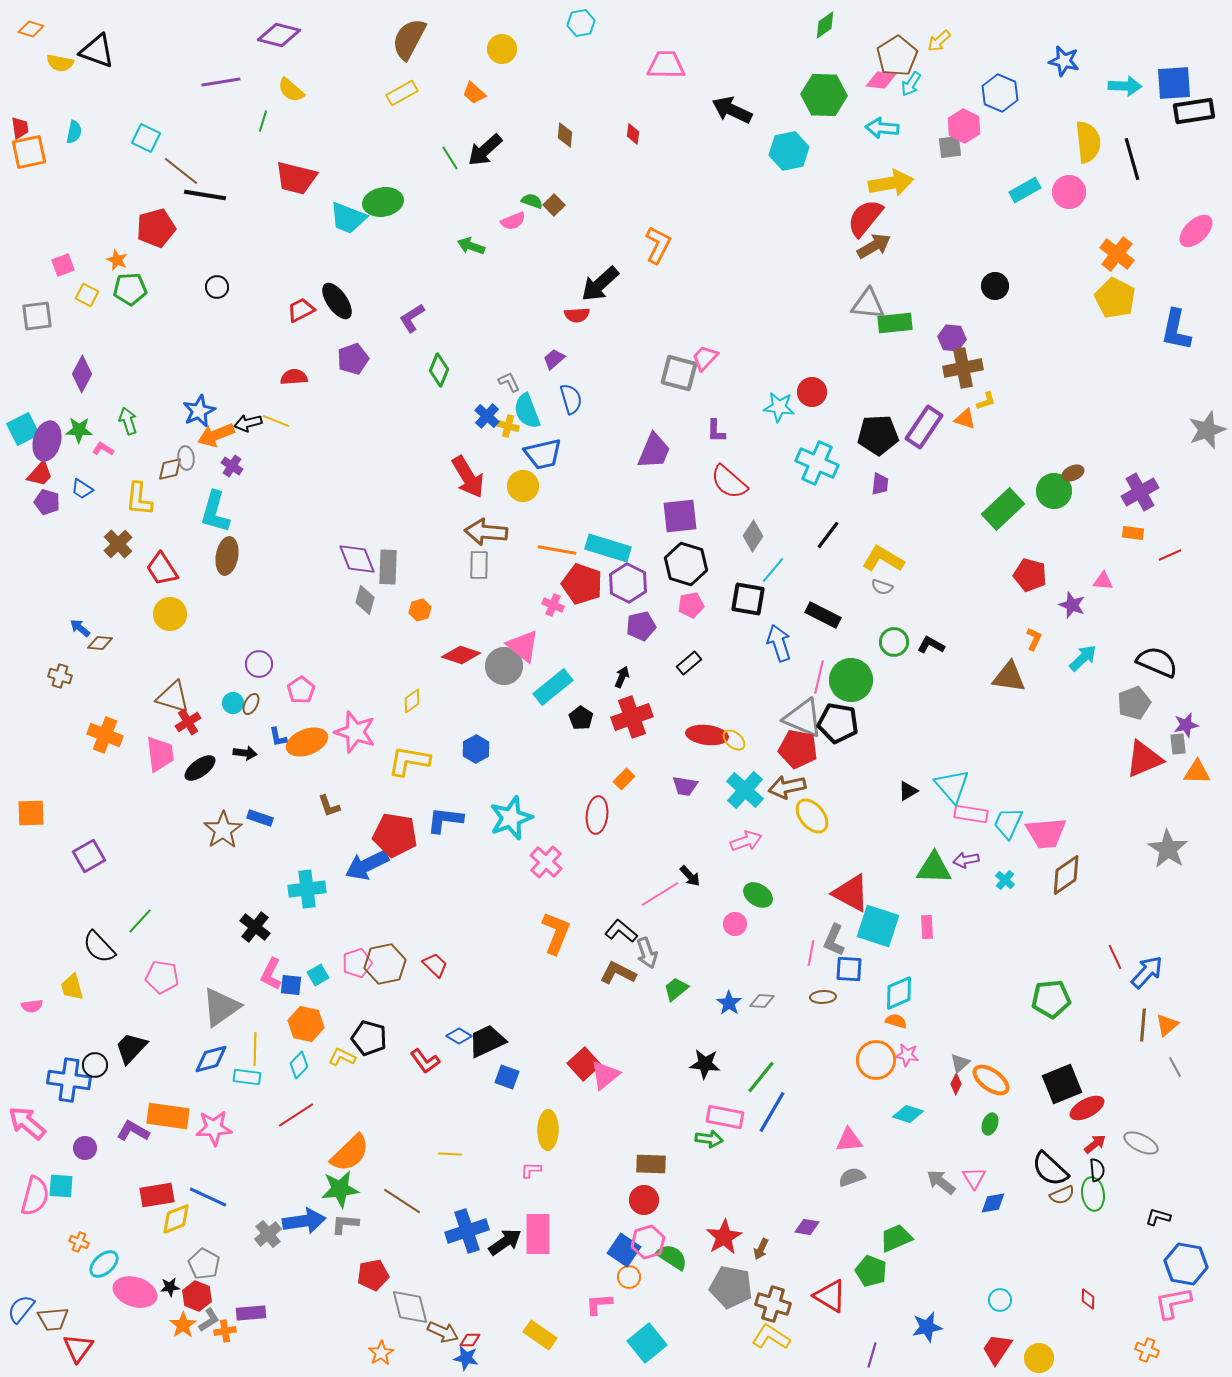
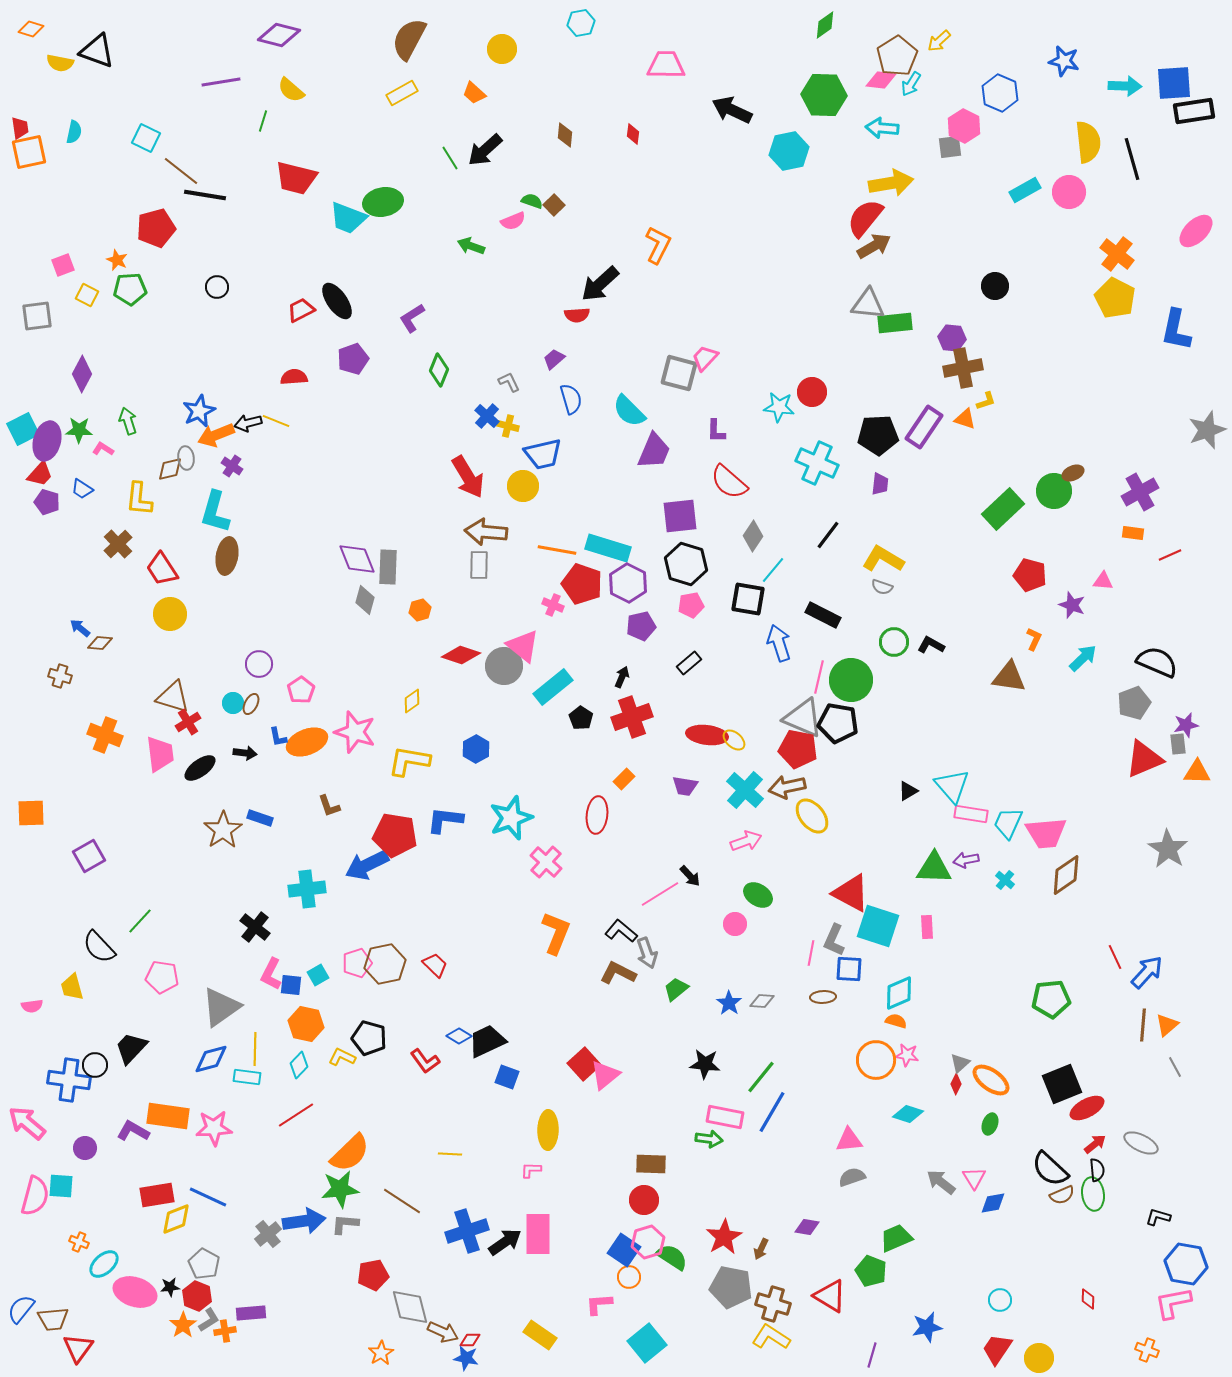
cyan semicircle at (527, 411): moved 102 px right; rotated 24 degrees counterclockwise
